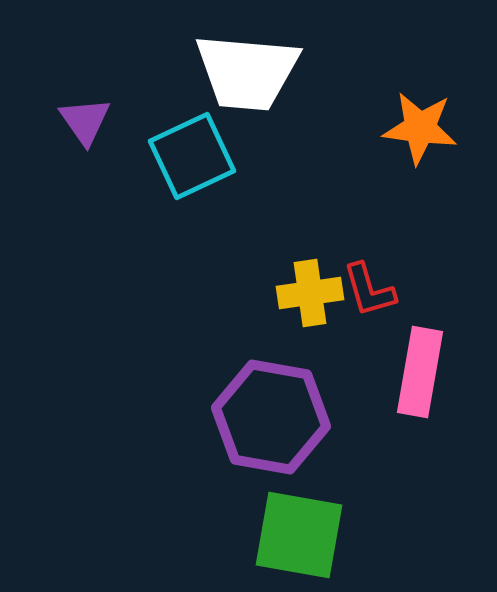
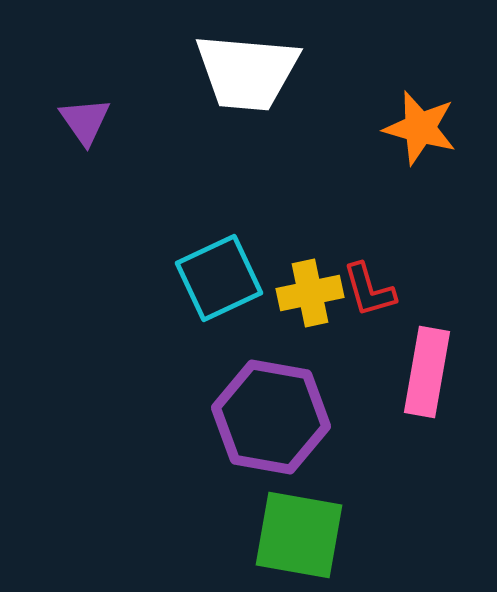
orange star: rotated 8 degrees clockwise
cyan square: moved 27 px right, 122 px down
yellow cross: rotated 4 degrees counterclockwise
pink rectangle: moved 7 px right
